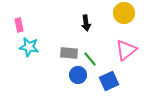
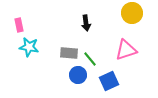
yellow circle: moved 8 px right
pink triangle: rotated 20 degrees clockwise
